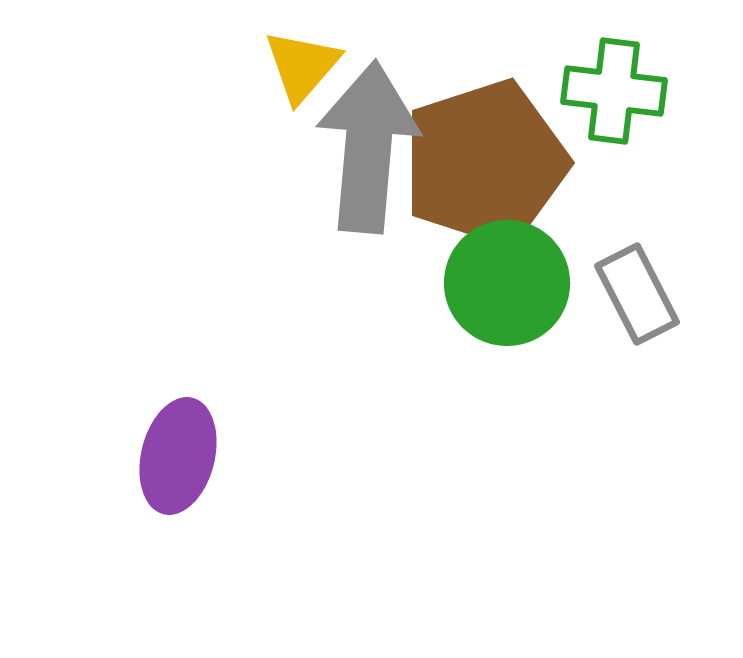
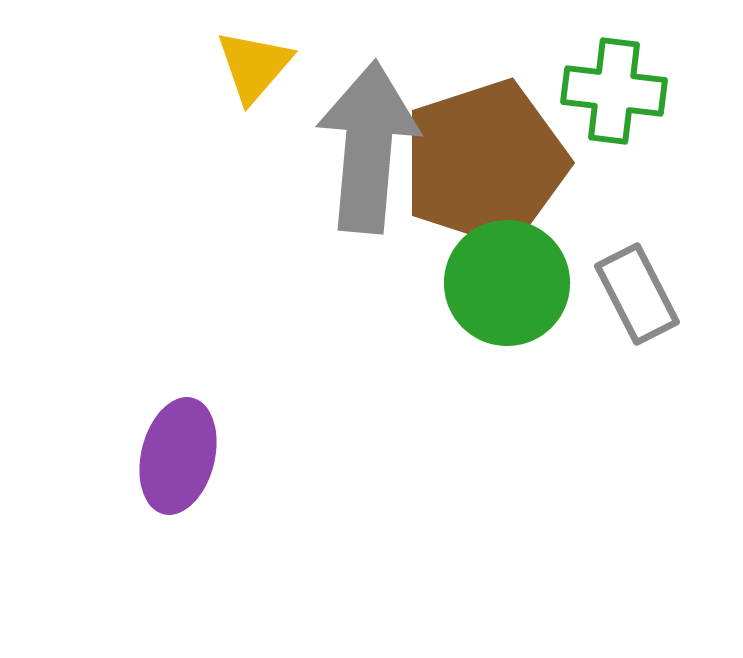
yellow triangle: moved 48 px left
